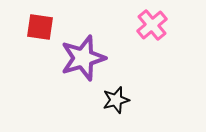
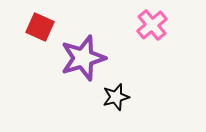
red square: rotated 16 degrees clockwise
black star: moved 3 px up
